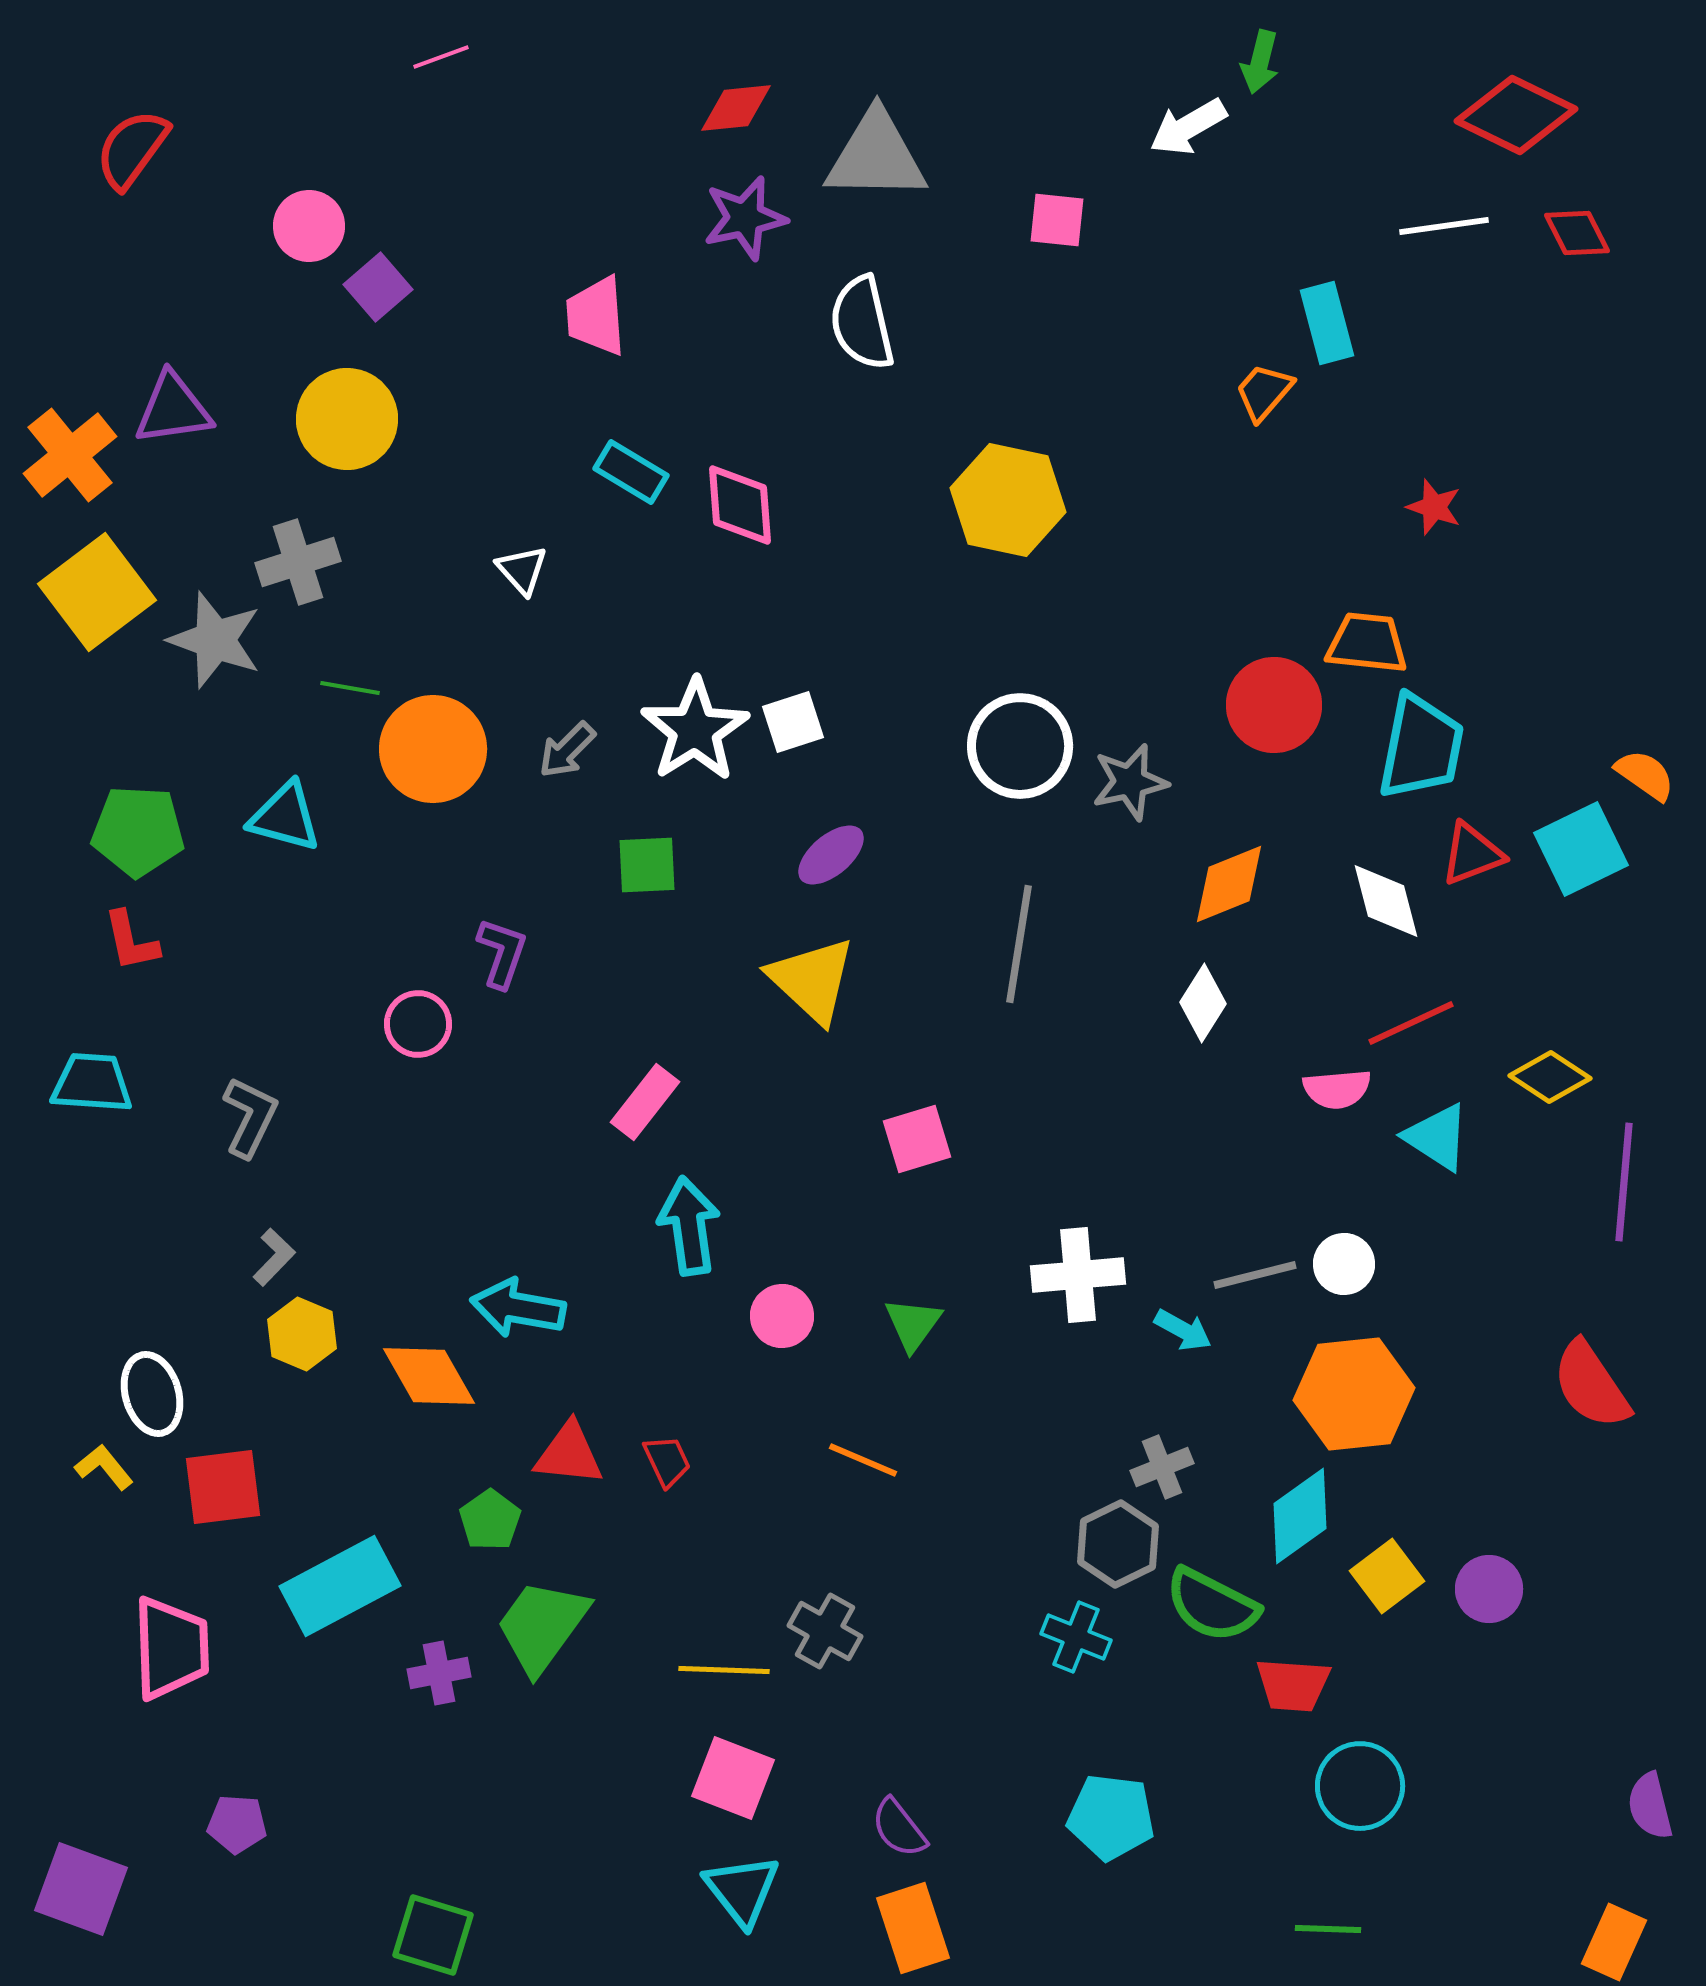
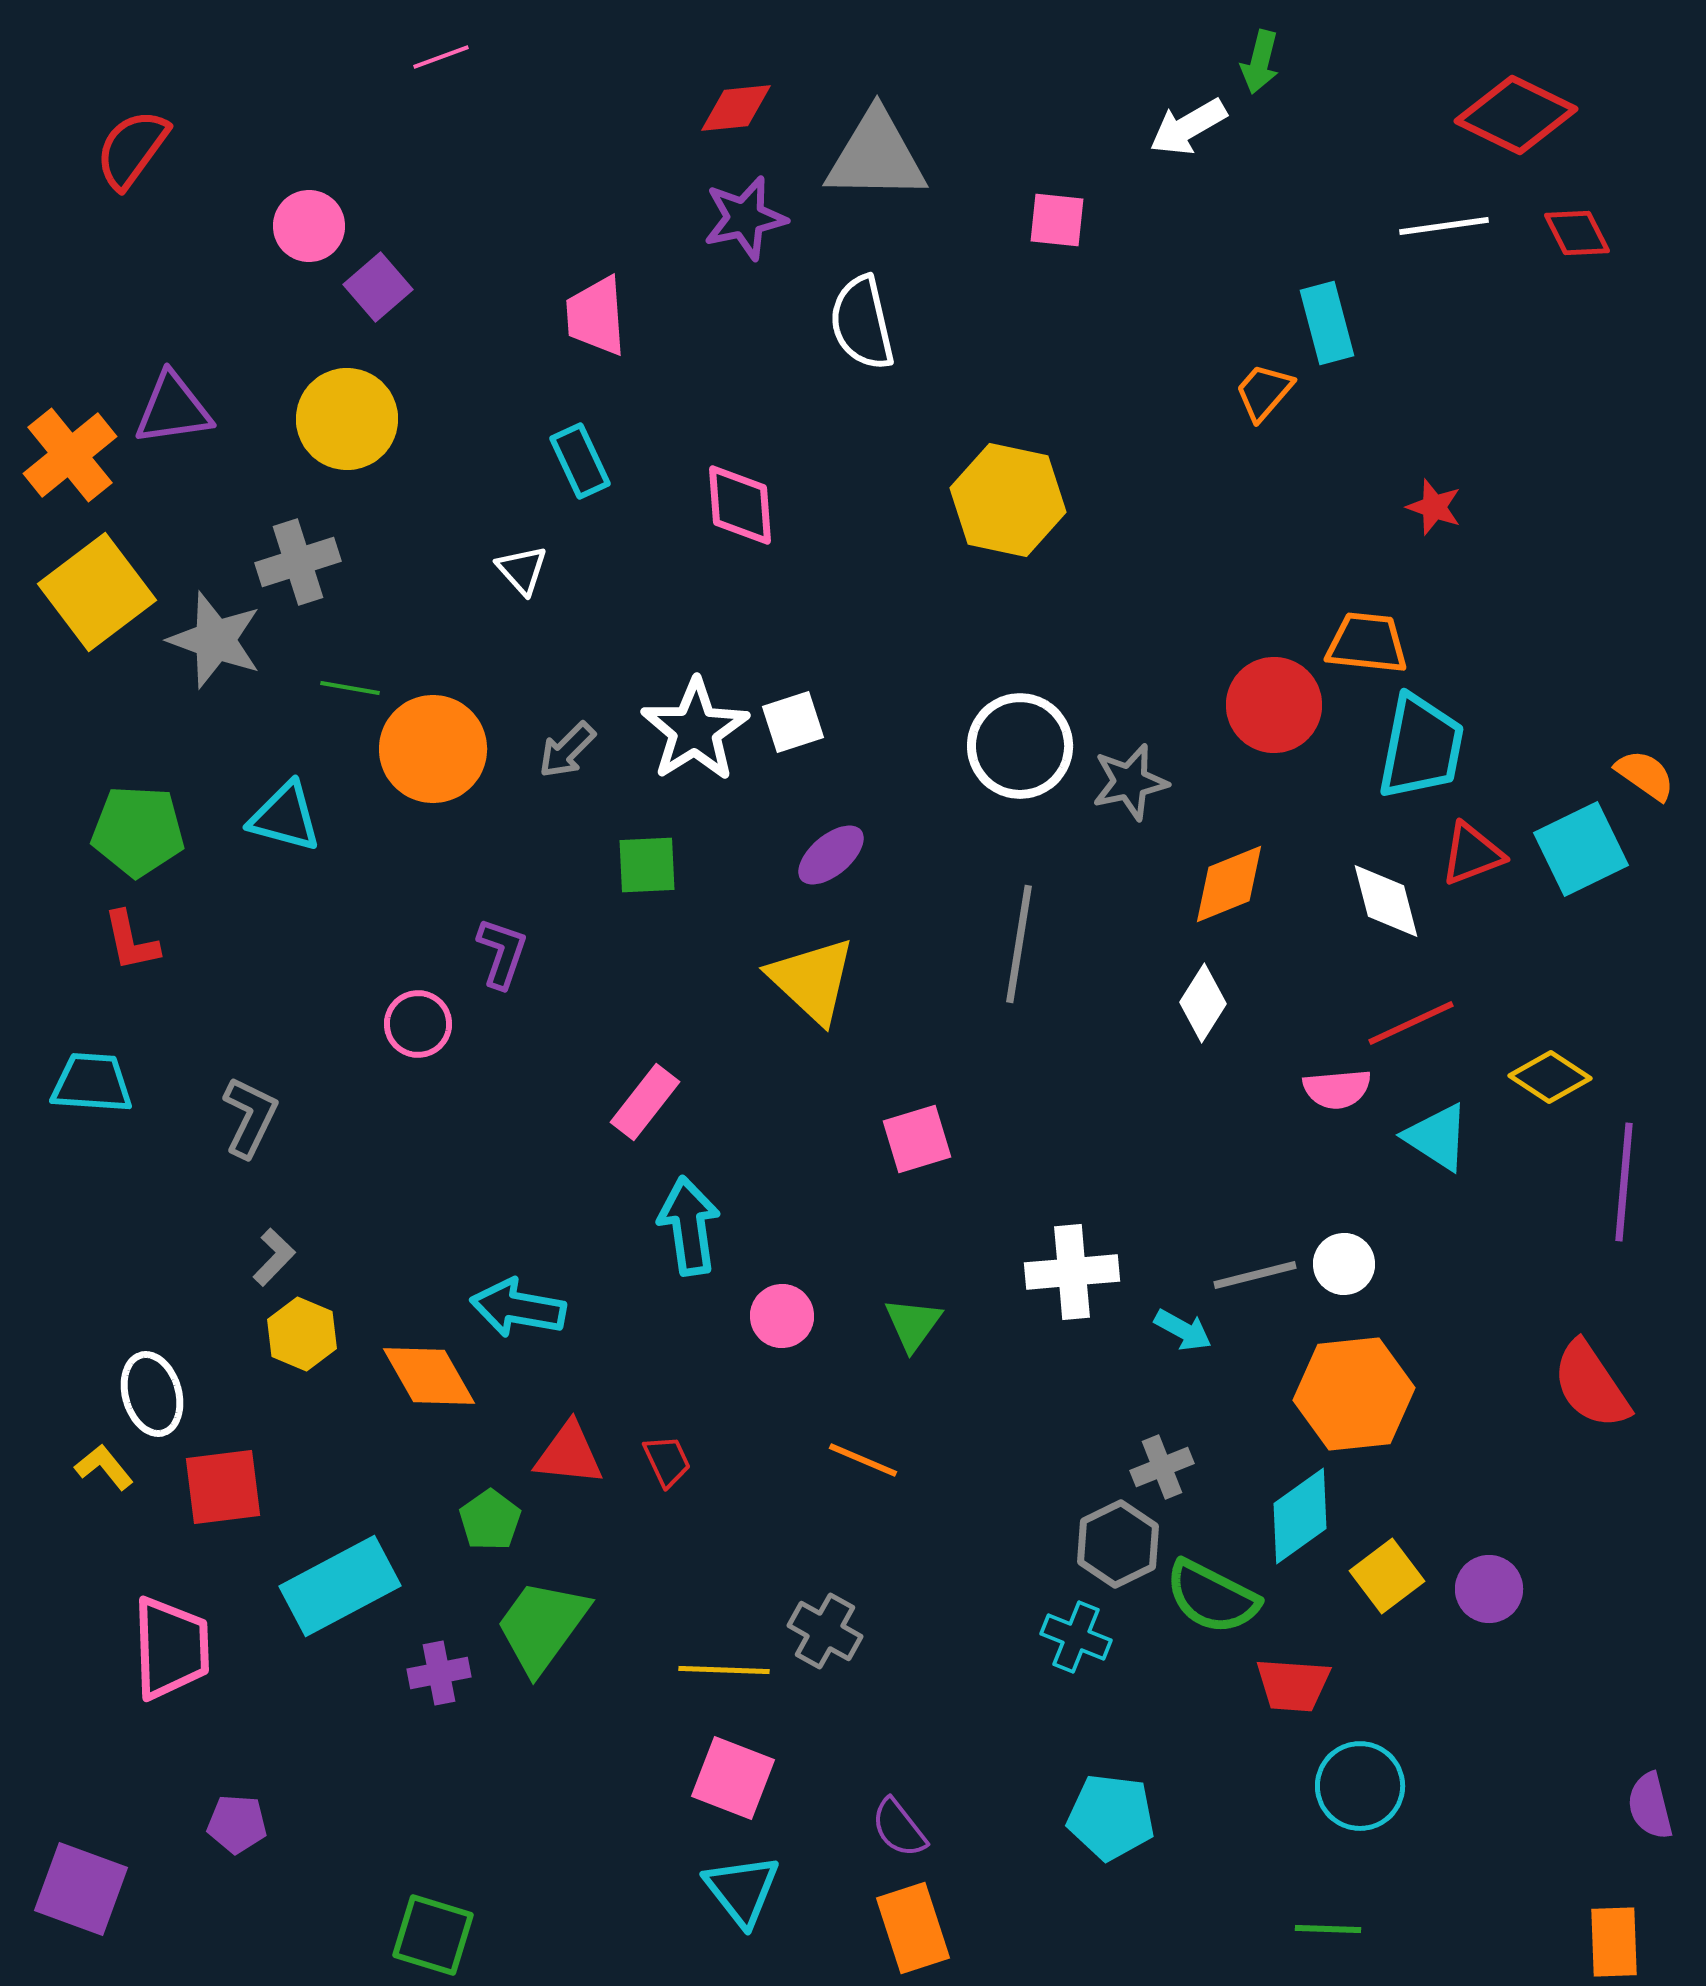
cyan rectangle at (631, 472): moved 51 px left, 11 px up; rotated 34 degrees clockwise
white cross at (1078, 1275): moved 6 px left, 3 px up
green semicircle at (1212, 1605): moved 8 px up
orange rectangle at (1614, 1942): rotated 26 degrees counterclockwise
